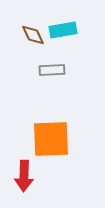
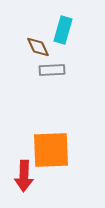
cyan rectangle: rotated 64 degrees counterclockwise
brown diamond: moved 5 px right, 12 px down
orange square: moved 11 px down
